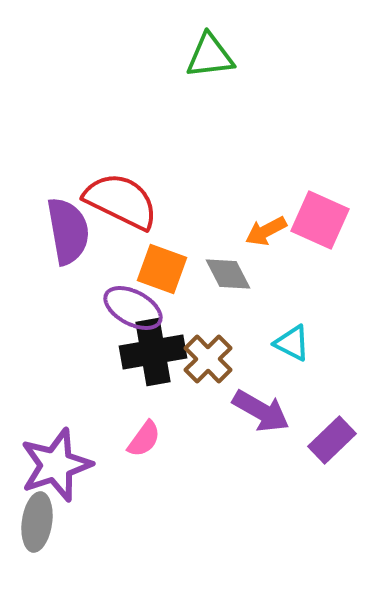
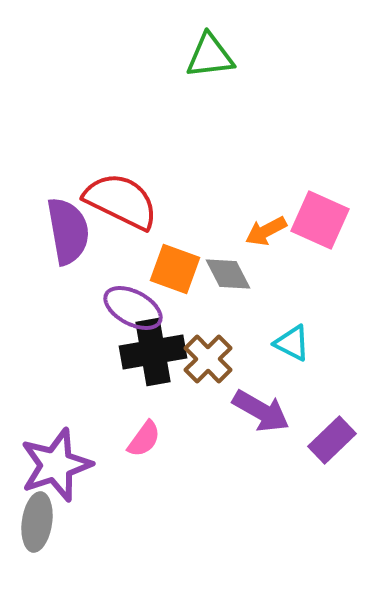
orange square: moved 13 px right
